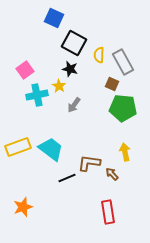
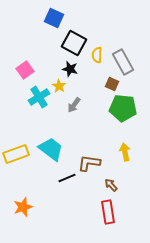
yellow semicircle: moved 2 px left
cyan cross: moved 2 px right, 2 px down; rotated 20 degrees counterclockwise
yellow rectangle: moved 2 px left, 7 px down
brown arrow: moved 1 px left, 11 px down
